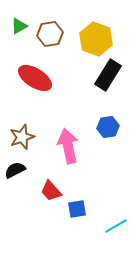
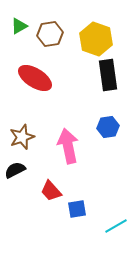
black rectangle: rotated 40 degrees counterclockwise
